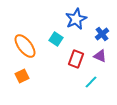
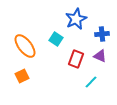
blue cross: rotated 32 degrees clockwise
